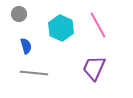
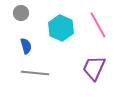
gray circle: moved 2 px right, 1 px up
gray line: moved 1 px right
